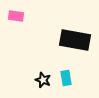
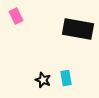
pink rectangle: rotated 56 degrees clockwise
black rectangle: moved 3 px right, 11 px up
